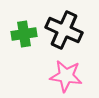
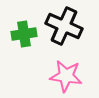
black cross: moved 4 px up
